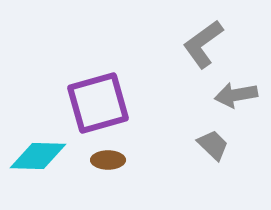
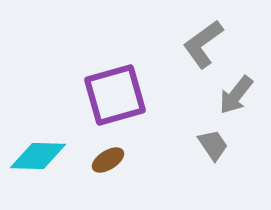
gray arrow: rotated 42 degrees counterclockwise
purple square: moved 17 px right, 8 px up
gray trapezoid: rotated 12 degrees clockwise
brown ellipse: rotated 32 degrees counterclockwise
